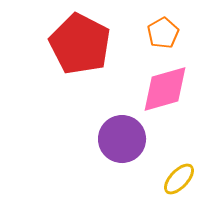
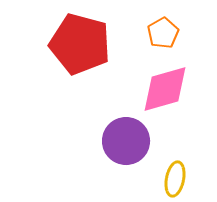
red pentagon: rotated 12 degrees counterclockwise
purple circle: moved 4 px right, 2 px down
yellow ellipse: moved 4 px left; rotated 32 degrees counterclockwise
